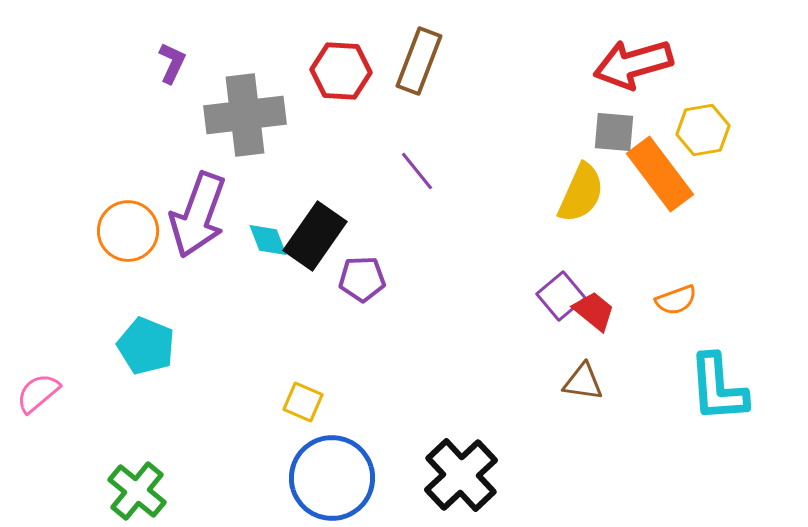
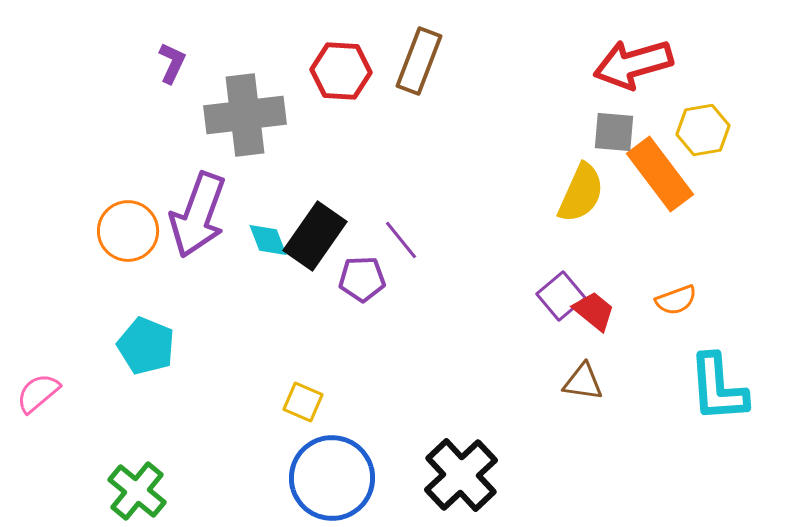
purple line: moved 16 px left, 69 px down
